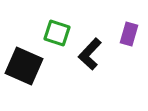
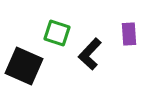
purple rectangle: rotated 20 degrees counterclockwise
